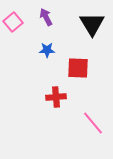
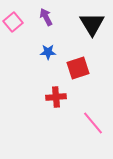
blue star: moved 1 px right, 2 px down
red square: rotated 20 degrees counterclockwise
